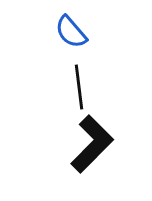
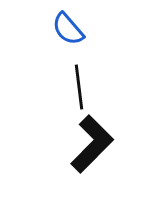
blue semicircle: moved 3 px left, 3 px up
